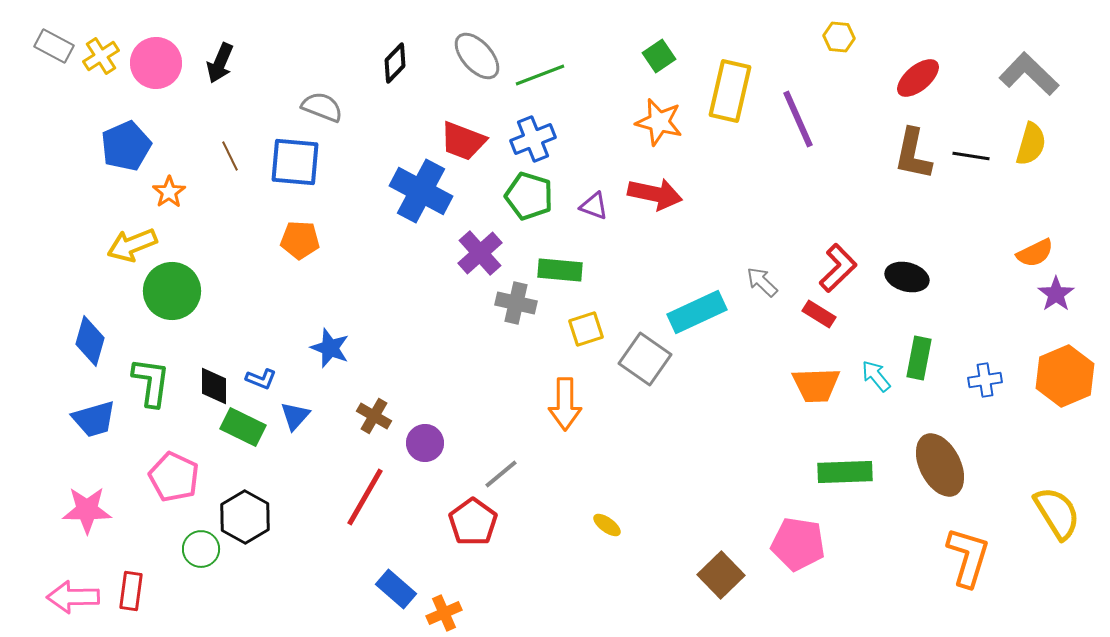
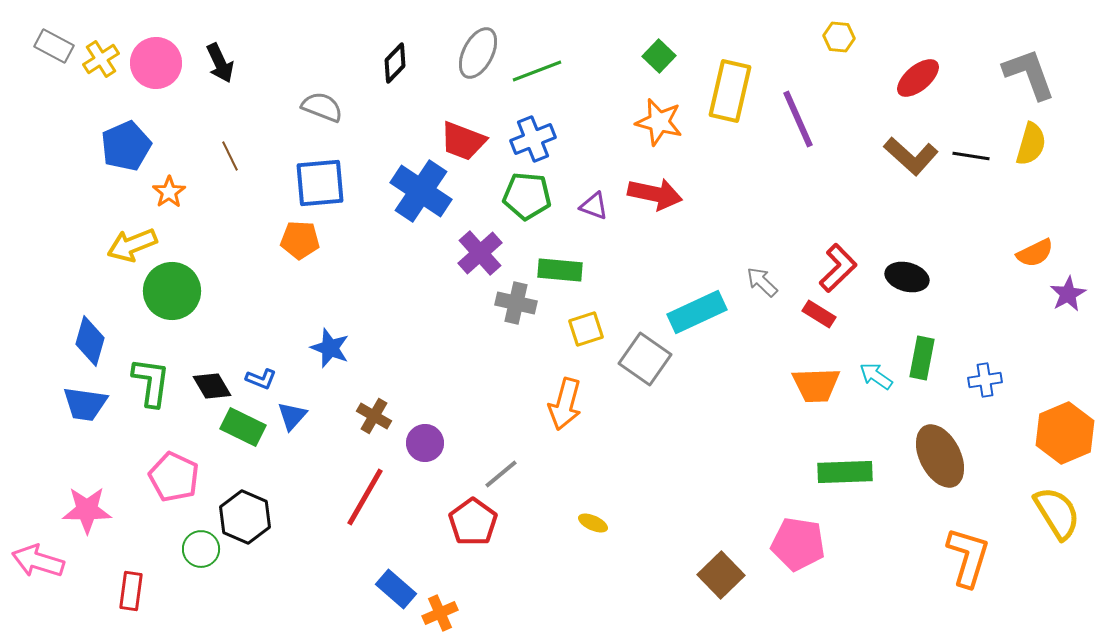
yellow cross at (101, 56): moved 3 px down
gray ellipse at (477, 56): moved 1 px right, 3 px up; rotated 69 degrees clockwise
green square at (659, 56): rotated 12 degrees counterclockwise
black arrow at (220, 63): rotated 48 degrees counterclockwise
gray L-shape at (1029, 74): rotated 26 degrees clockwise
green line at (540, 75): moved 3 px left, 4 px up
brown L-shape at (913, 154): moved 2 px left, 2 px down; rotated 60 degrees counterclockwise
blue square at (295, 162): moved 25 px right, 21 px down; rotated 10 degrees counterclockwise
blue cross at (421, 191): rotated 6 degrees clockwise
green pentagon at (529, 196): moved 2 px left; rotated 12 degrees counterclockwise
purple star at (1056, 294): moved 12 px right; rotated 6 degrees clockwise
green rectangle at (919, 358): moved 3 px right
cyan arrow at (876, 376): rotated 16 degrees counterclockwise
orange hexagon at (1065, 376): moved 57 px down
black diamond at (214, 386): moved 2 px left; rotated 30 degrees counterclockwise
orange arrow at (565, 404): rotated 15 degrees clockwise
blue triangle at (295, 416): moved 3 px left
blue trapezoid at (94, 419): moved 9 px left, 15 px up; rotated 24 degrees clockwise
brown ellipse at (940, 465): moved 9 px up
black hexagon at (245, 517): rotated 6 degrees counterclockwise
yellow ellipse at (607, 525): moved 14 px left, 2 px up; rotated 12 degrees counterclockwise
pink arrow at (73, 597): moved 35 px left, 36 px up; rotated 18 degrees clockwise
orange cross at (444, 613): moved 4 px left
